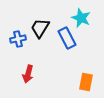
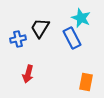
blue rectangle: moved 5 px right
